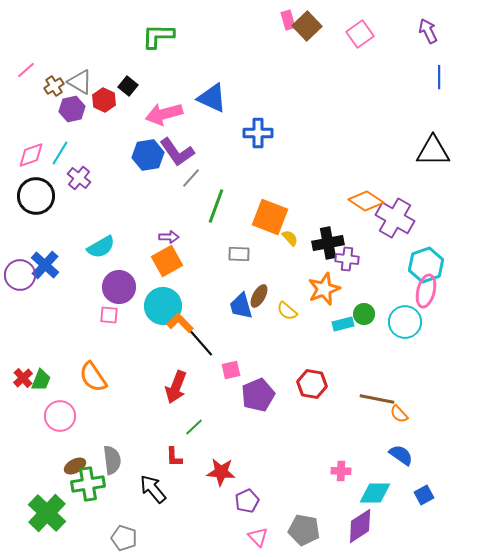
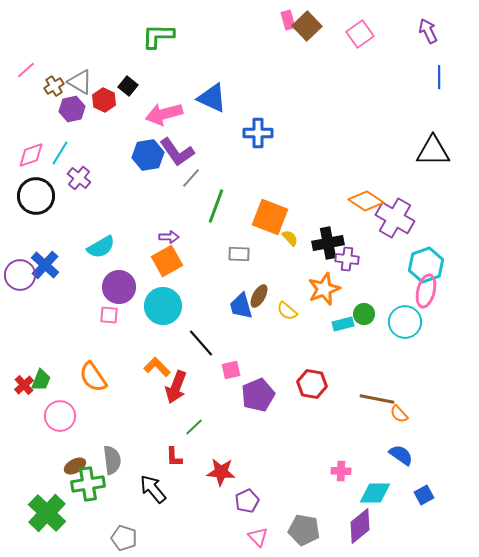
orange L-shape at (180, 323): moved 23 px left, 44 px down
red cross at (23, 378): moved 1 px right, 7 px down
purple diamond at (360, 526): rotated 6 degrees counterclockwise
